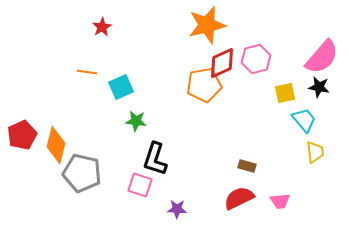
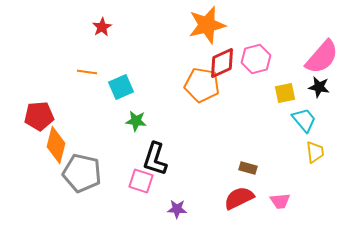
orange pentagon: moved 2 px left; rotated 20 degrees clockwise
red pentagon: moved 17 px right, 19 px up; rotated 20 degrees clockwise
brown rectangle: moved 1 px right, 2 px down
pink square: moved 1 px right, 4 px up
